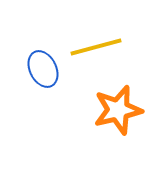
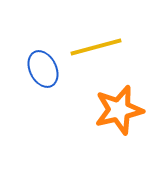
orange star: moved 1 px right
